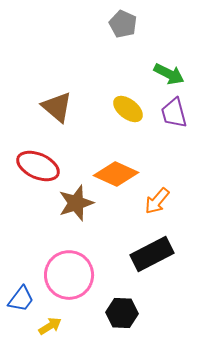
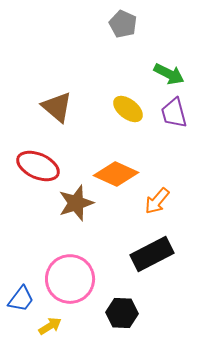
pink circle: moved 1 px right, 4 px down
